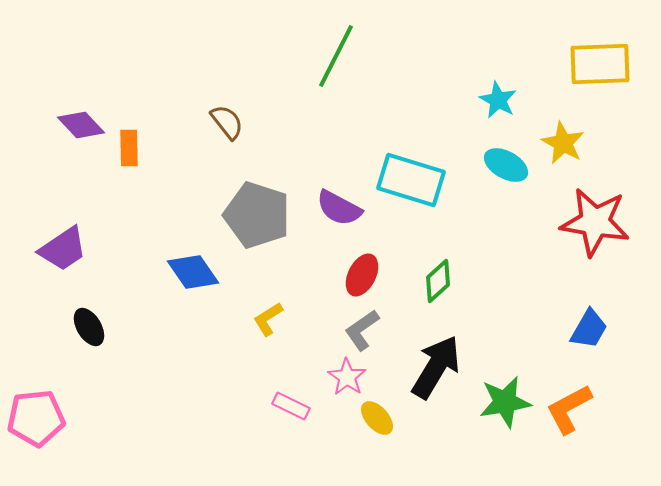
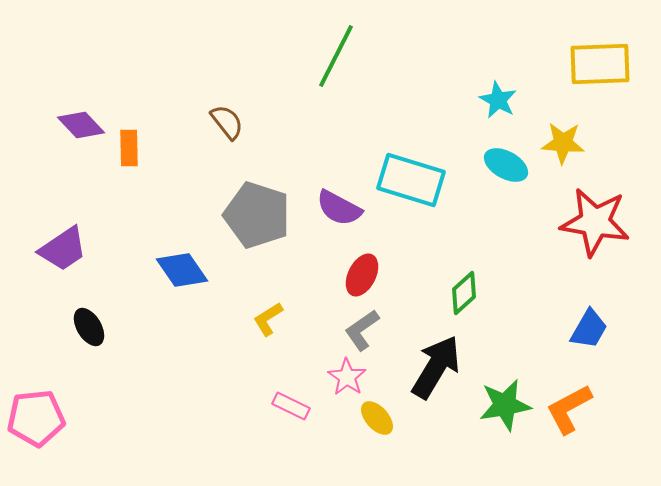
yellow star: rotated 24 degrees counterclockwise
blue diamond: moved 11 px left, 2 px up
green diamond: moved 26 px right, 12 px down
green star: moved 3 px down
